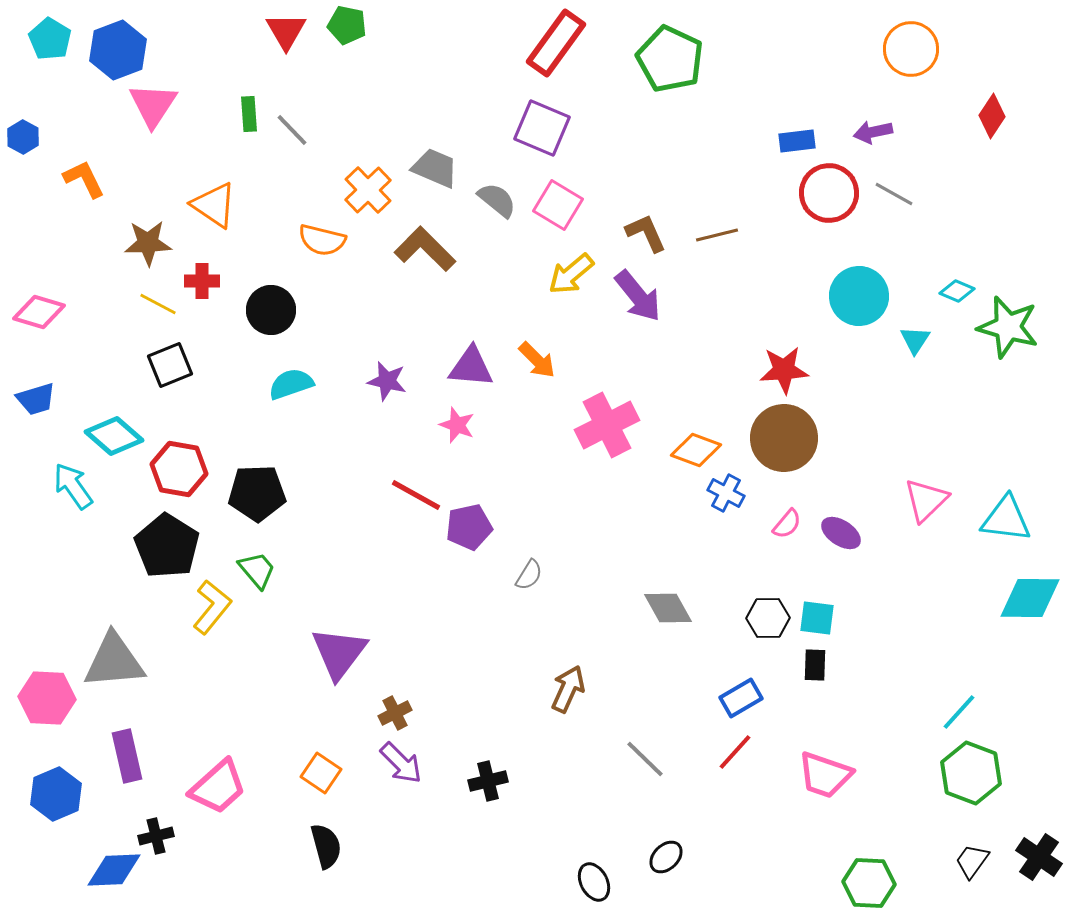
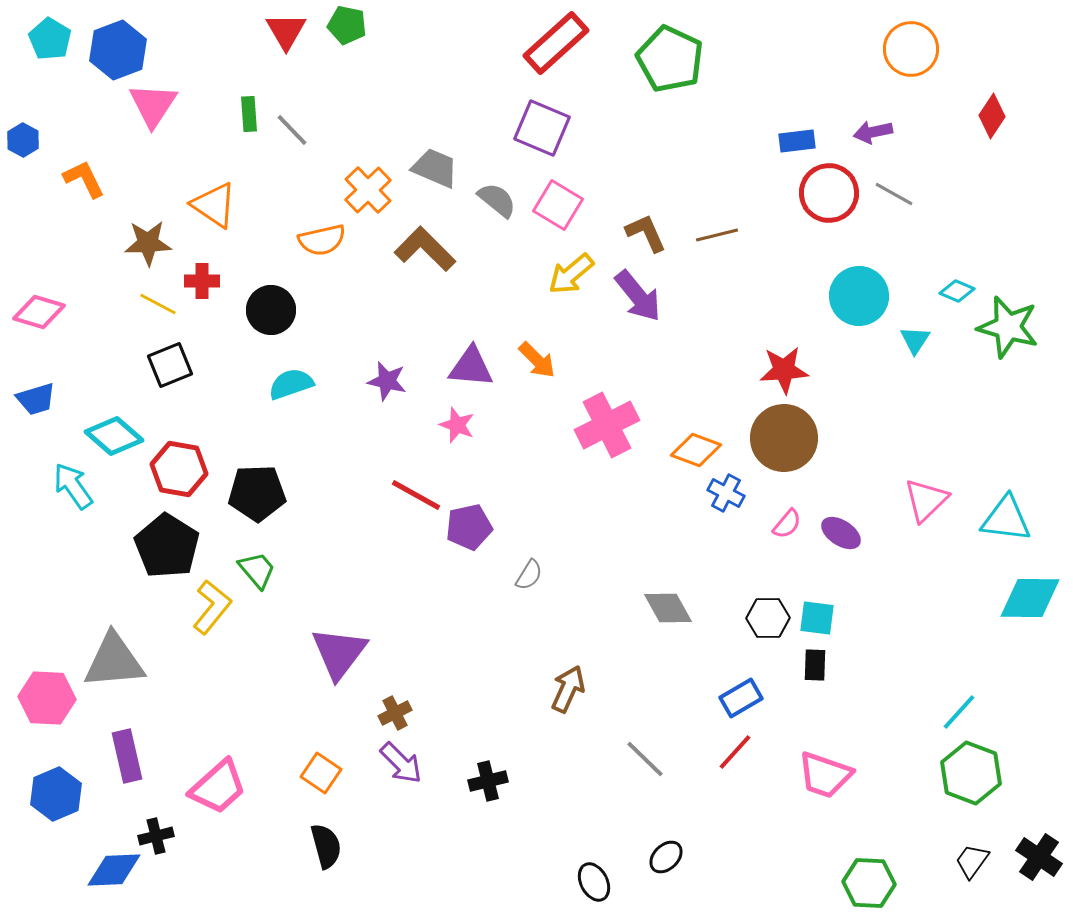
red rectangle at (556, 43): rotated 12 degrees clockwise
blue hexagon at (23, 137): moved 3 px down
orange semicircle at (322, 240): rotated 27 degrees counterclockwise
